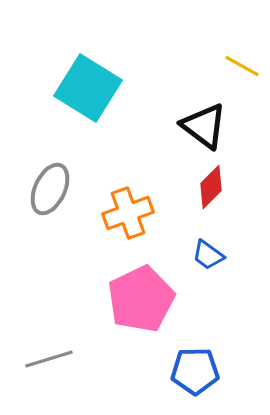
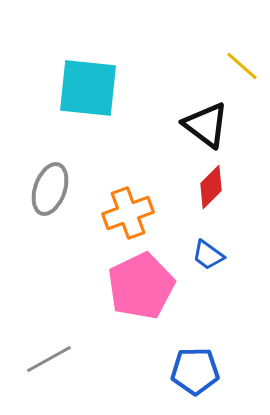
yellow line: rotated 12 degrees clockwise
cyan square: rotated 26 degrees counterclockwise
black triangle: moved 2 px right, 1 px up
gray ellipse: rotated 6 degrees counterclockwise
pink pentagon: moved 13 px up
gray line: rotated 12 degrees counterclockwise
